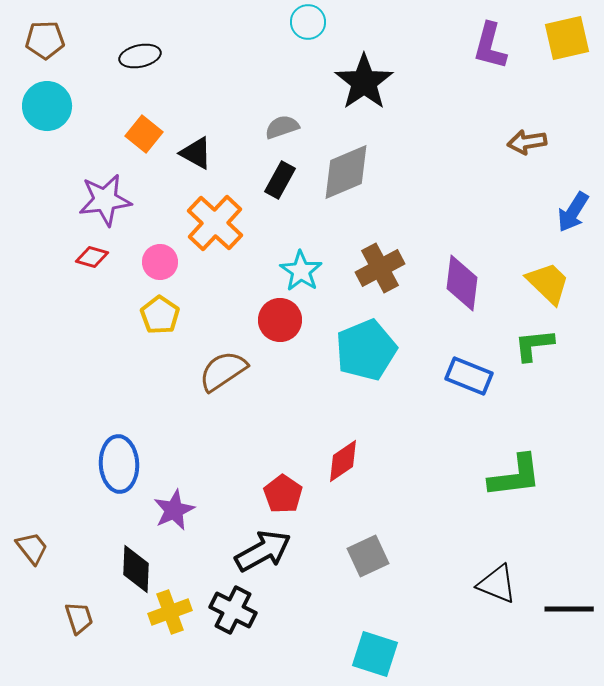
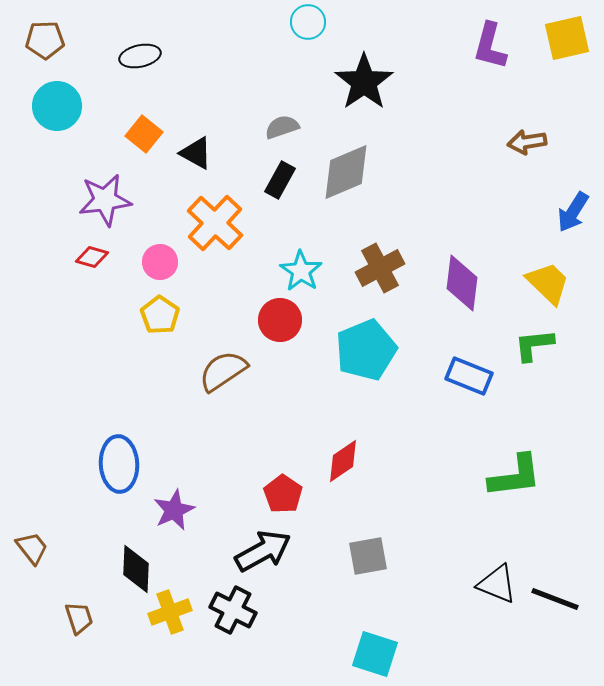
cyan circle at (47, 106): moved 10 px right
gray square at (368, 556): rotated 15 degrees clockwise
black line at (569, 609): moved 14 px left, 10 px up; rotated 21 degrees clockwise
